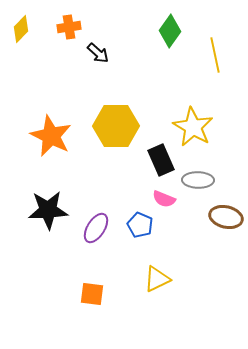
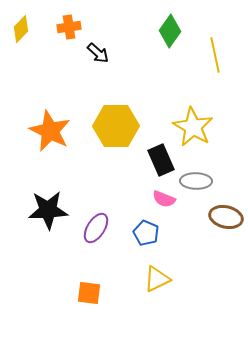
orange star: moved 1 px left, 5 px up
gray ellipse: moved 2 px left, 1 px down
blue pentagon: moved 6 px right, 8 px down
orange square: moved 3 px left, 1 px up
